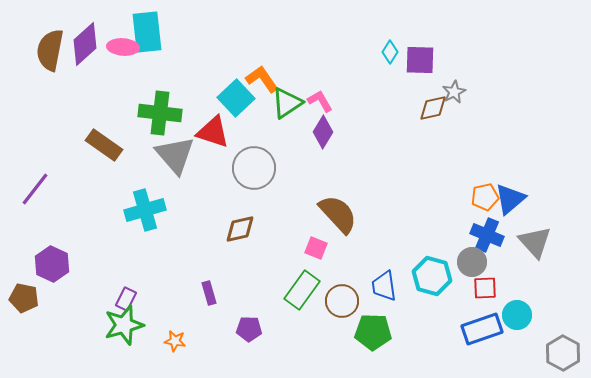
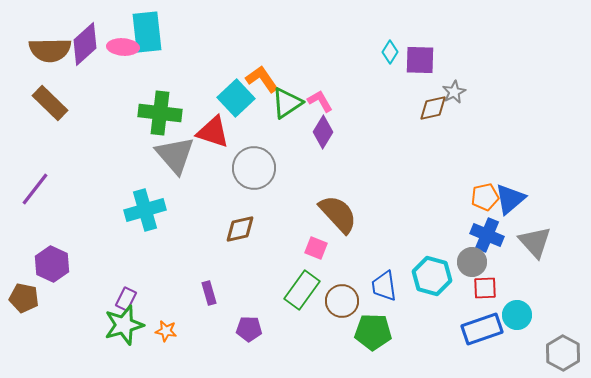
brown semicircle at (50, 50): rotated 102 degrees counterclockwise
brown rectangle at (104, 145): moved 54 px left, 42 px up; rotated 9 degrees clockwise
orange star at (175, 341): moved 9 px left, 10 px up
